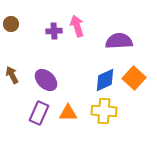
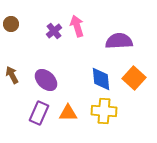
purple cross: rotated 35 degrees counterclockwise
blue diamond: moved 4 px left, 1 px up; rotated 70 degrees counterclockwise
